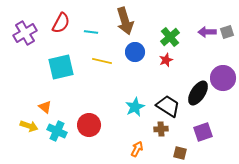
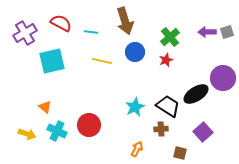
red semicircle: rotated 90 degrees counterclockwise
cyan square: moved 9 px left, 6 px up
black ellipse: moved 2 px left, 1 px down; rotated 25 degrees clockwise
yellow arrow: moved 2 px left, 8 px down
purple square: rotated 24 degrees counterclockwise
